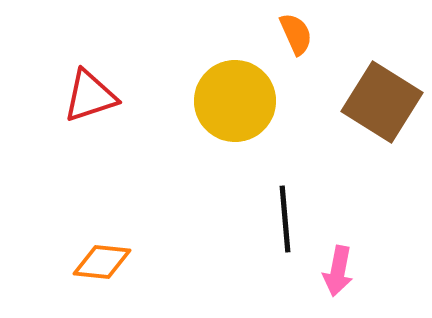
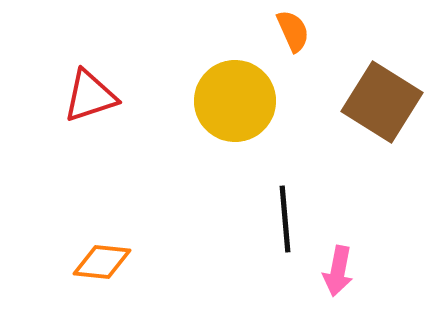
orange semicircle: moved 3 px left, 3 px up
